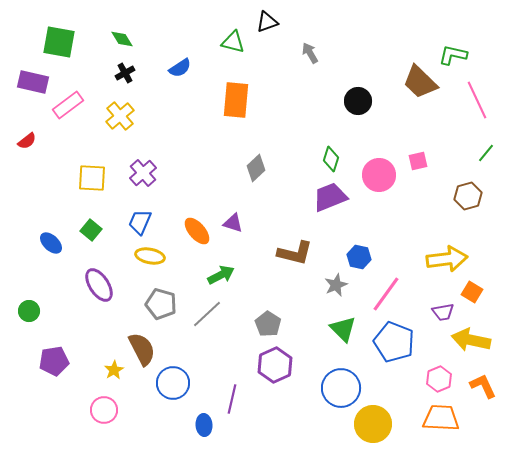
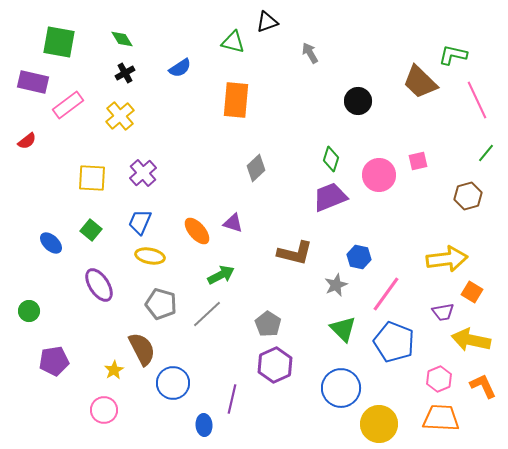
yellow circle at (373, 424): moved 6 px right
